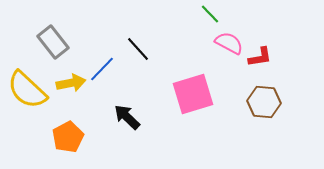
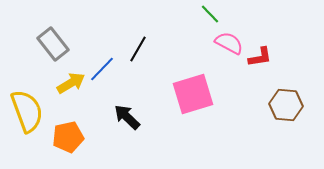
gray rectangle: moved 2 px down
black line: rotated 72 degrees clockwise
yellow arrow: rotated 20 degrees counterclockwise
yellow semicircle: moved 21 px down; rotated 153 degrees counterclockwise
brown hexagon: moved 22 px right, 3 px down
orange pentagon: rotated 16 degrees clockwise
